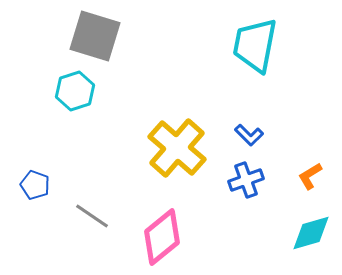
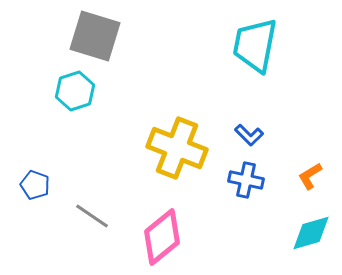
yellow cross: rotated 20 degrees counterclockwise
blue cross: rotated 32 degrees clockwise
